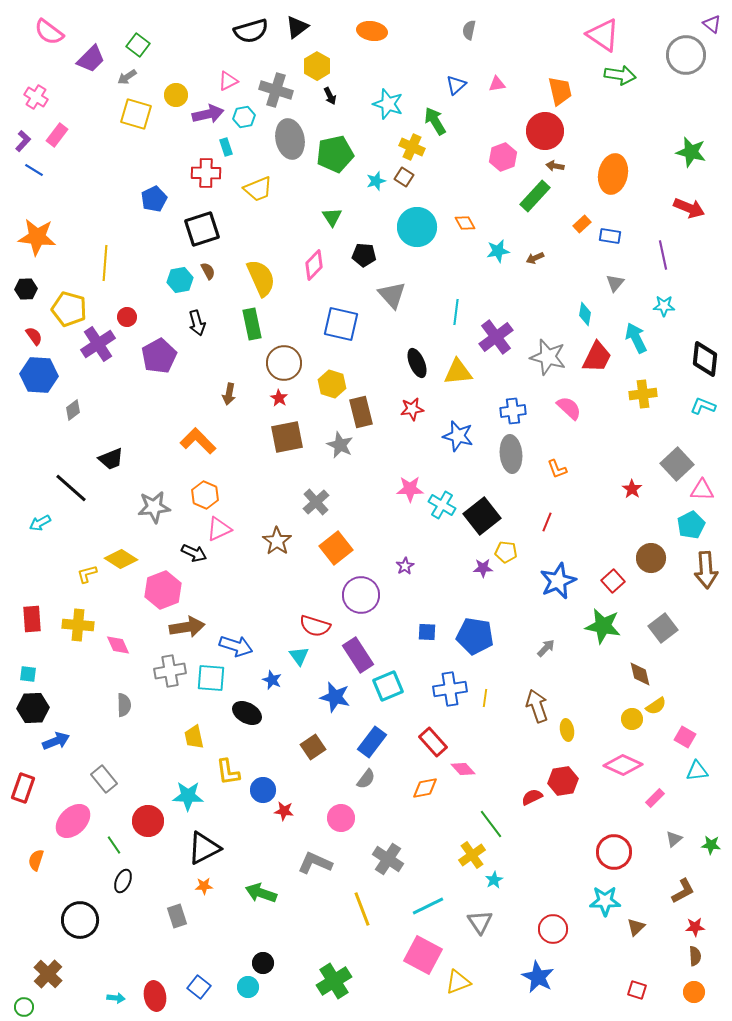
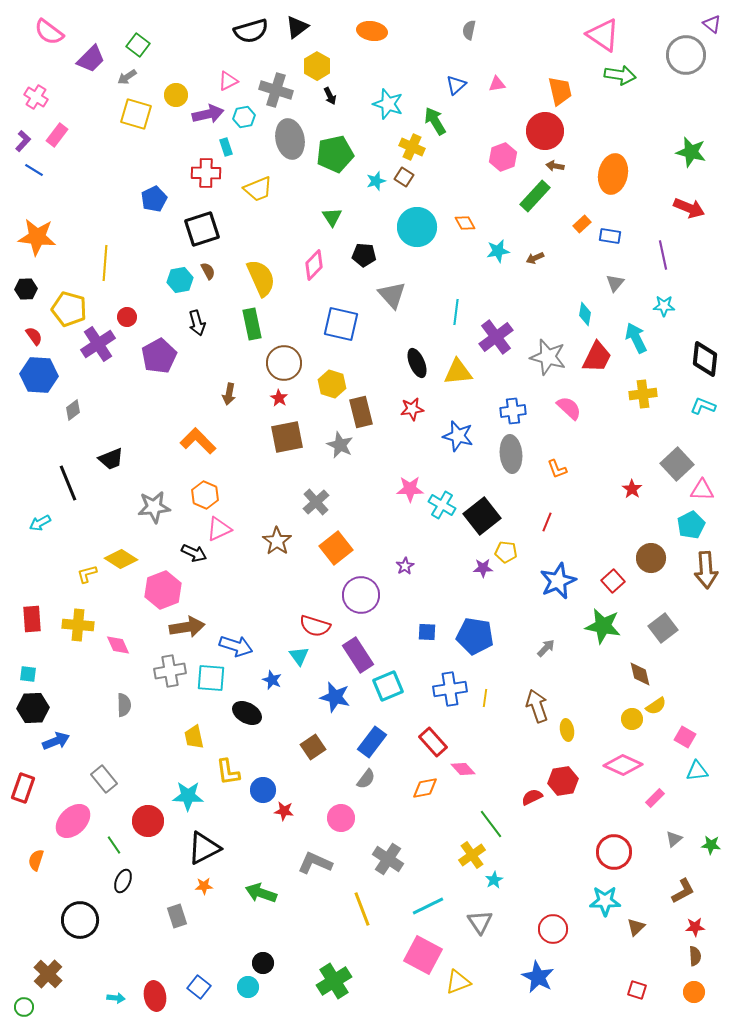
black line at (71, 488): moved 3 px left, 5 px up; rotated 27 degrees clockwise
